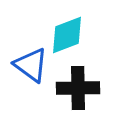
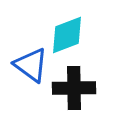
black cross: moved 4 px left
